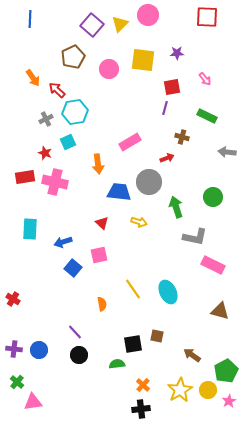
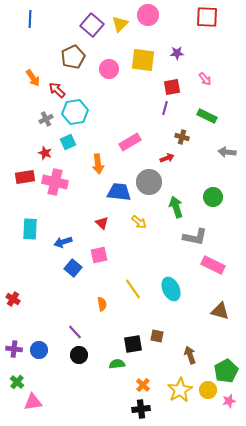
yellow arrow at (139, 222): rotated 21 degrees clockwise
cyan ellipse at (168, 292): moved 3 px right, 3 px up
brown arrow at (192, 355): moved 2 px left; rotated 36 degrees clockwise
pink star at (229, 401): rotated 16 degrees clockwise
